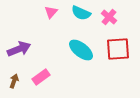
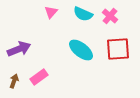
cyan semicircle: moved 2 px right, 1 px down
pink cross: moved 1 px right, 1 px up
pink rectangle: moved 2 px left
